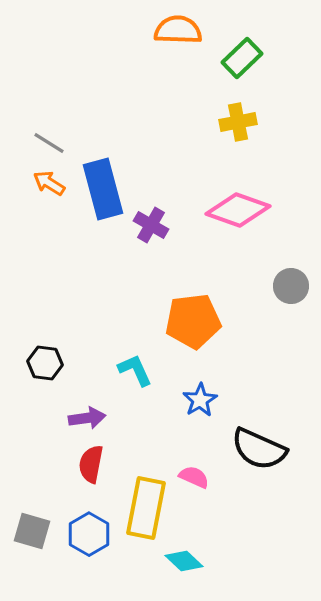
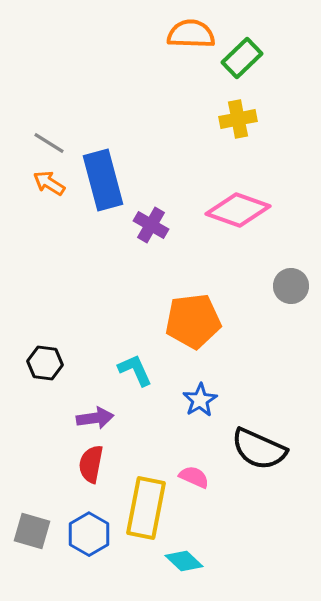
orange semicircle: moved 13 px right, 4 px down
yellow cross: moved 3 px up
blue rectangle: moved 9 px up
purple arrow: moved 8 px right
